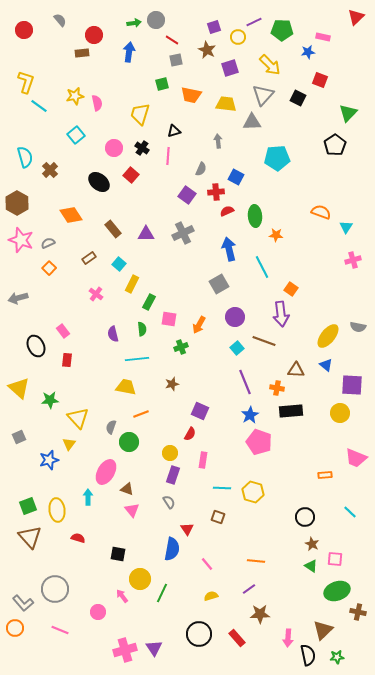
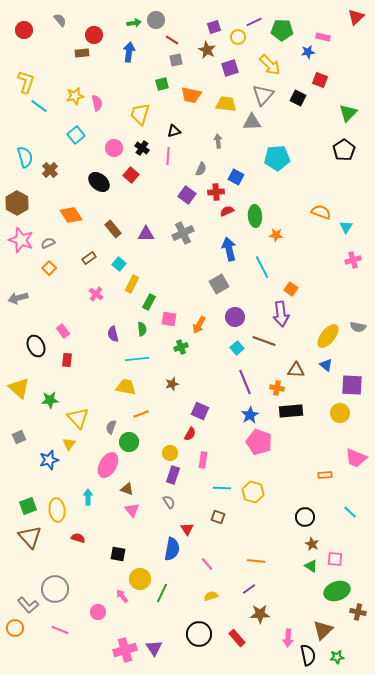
black pentagon at (335, 145): moved 9 px right, 5 px down
pink ellipse at (106, 472): moved 2 px right, 7 px up
gray L-shape at (23, 603): moved 5 px right, 2 px down
